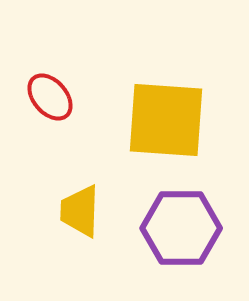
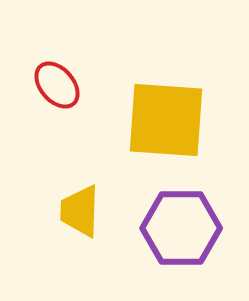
red ellipse: moved 7 px right, 12 px up
